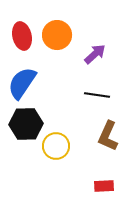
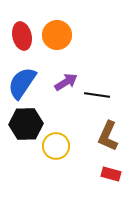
purple arrow: moved 29 px left, 28 px down; rotated 10 degrees clockwise
red rectangle: moved 7 px right, 12 px up; rotated 18 degrees clockwise
